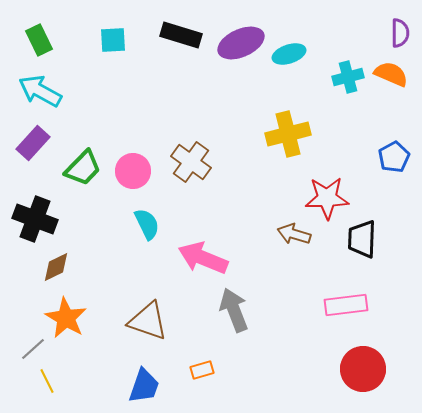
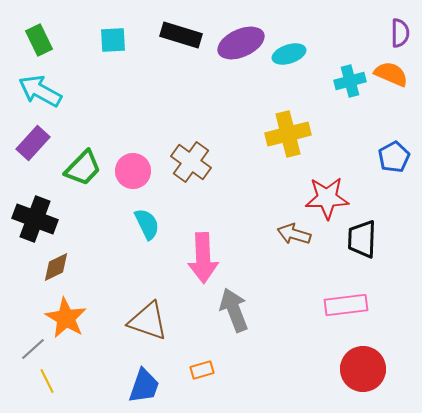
cyan cross: moved 2 px right, 4 px down
pink arrow: rotated 114 degrees counterclockwise
